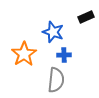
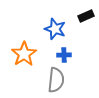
black rectangle: moved 1 px up
blue star: moved 2 px right, 3 px up
